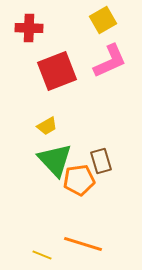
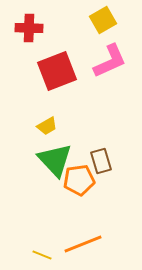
orange line: rotated 39 degrees counterclockwise
